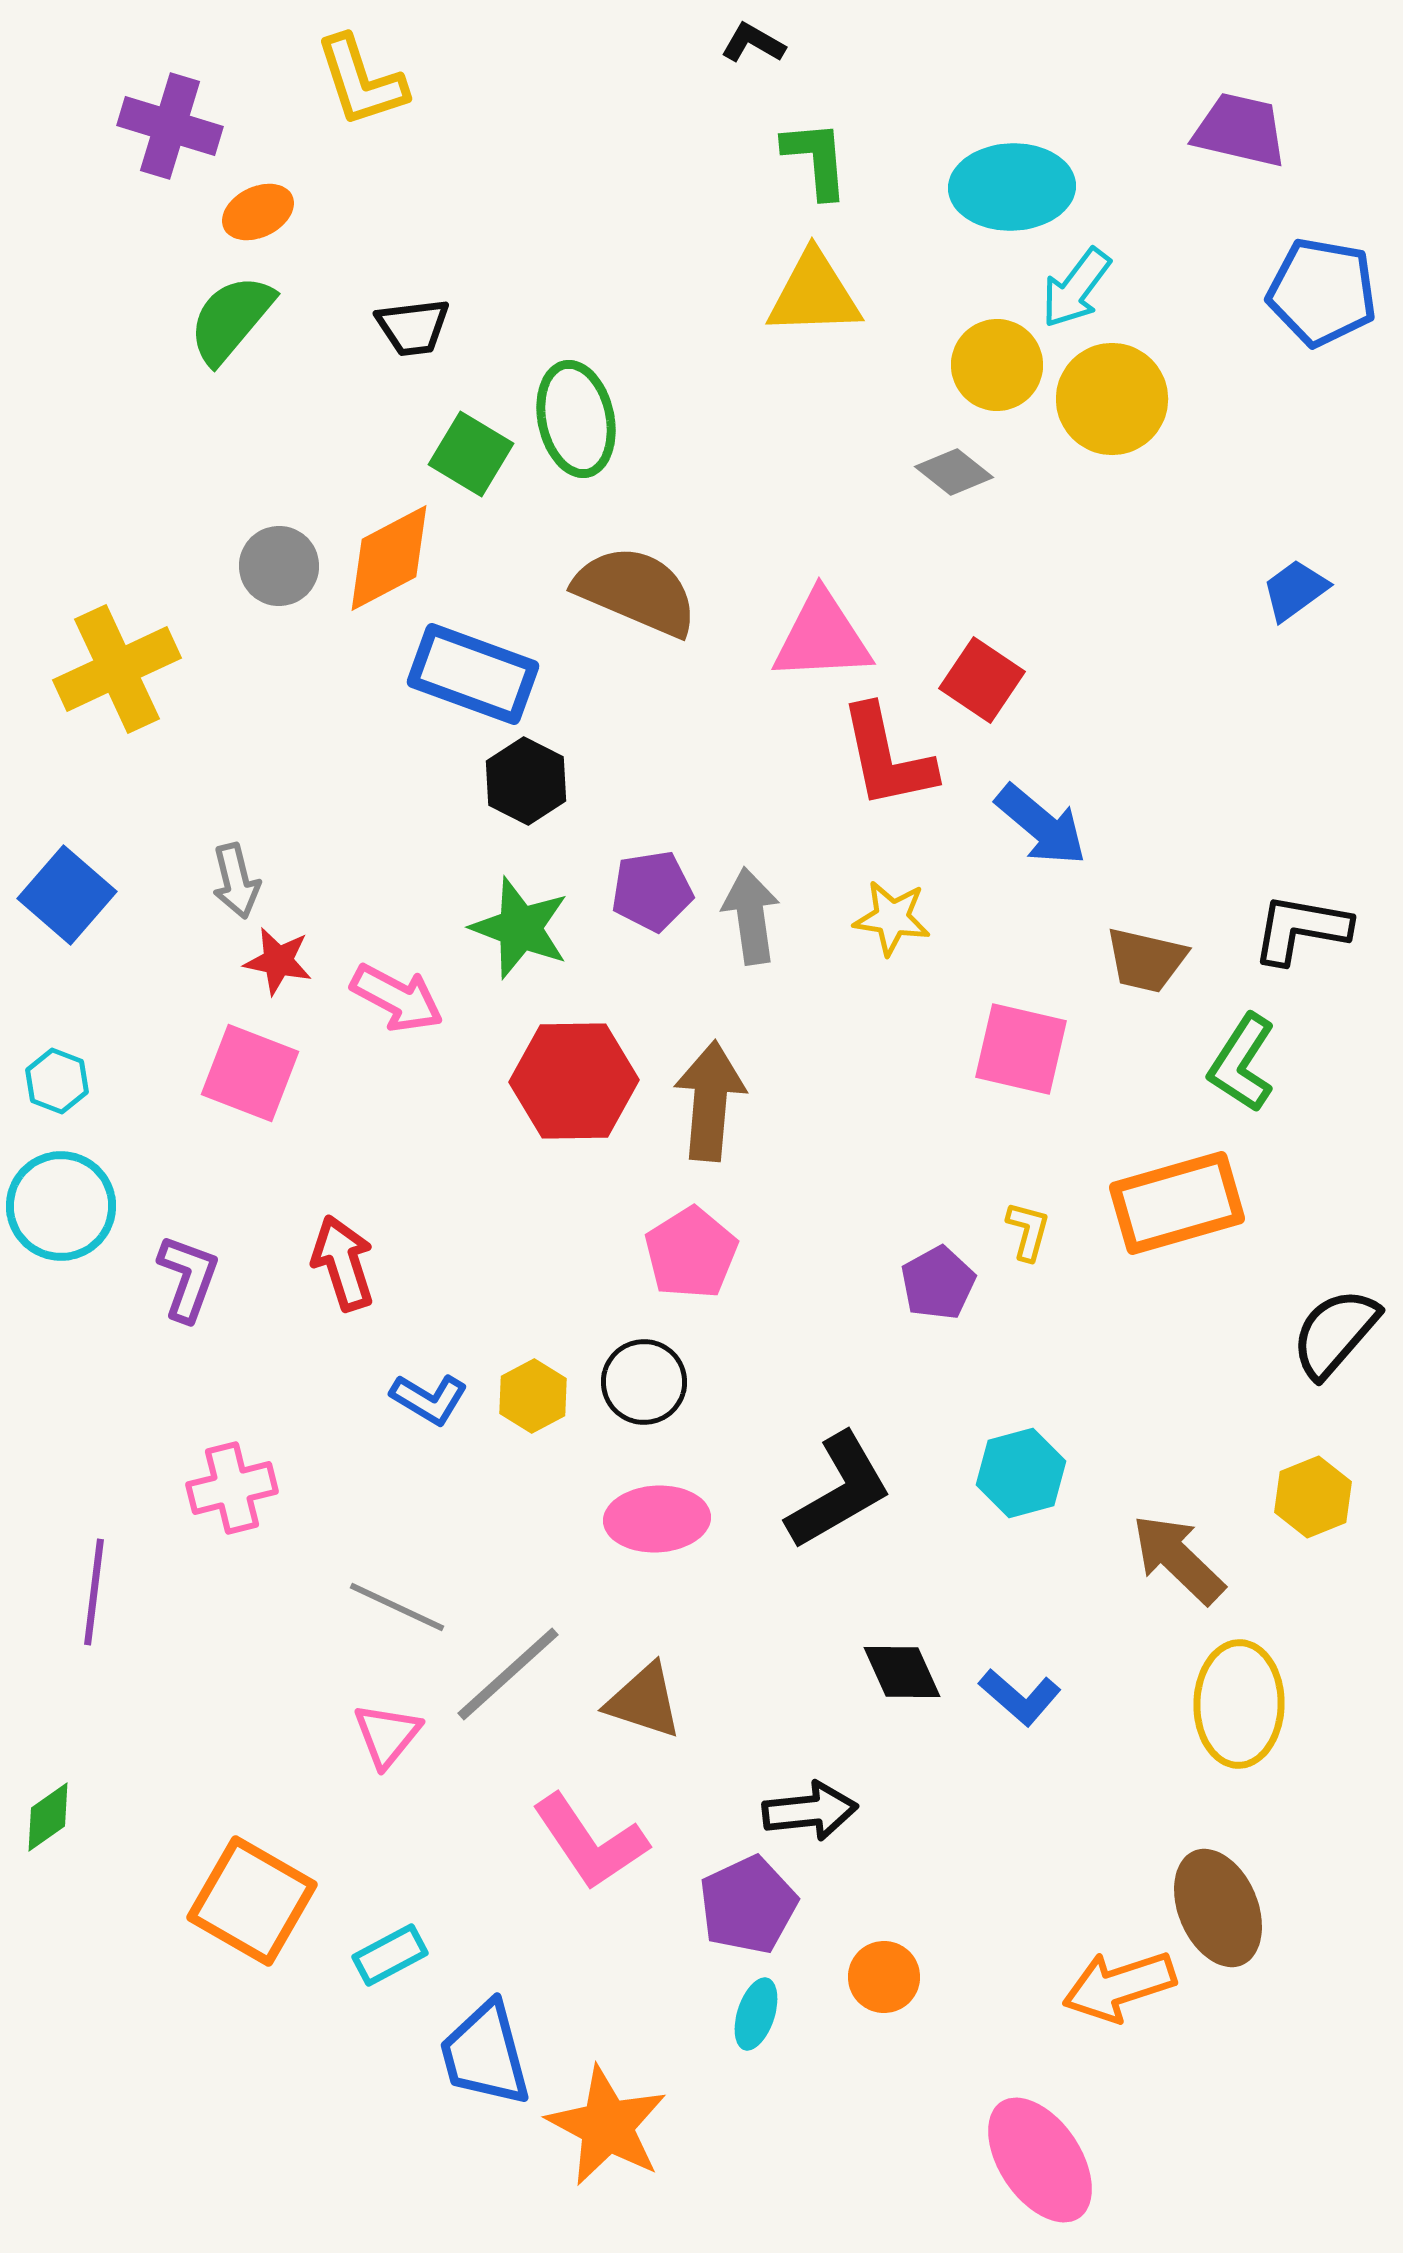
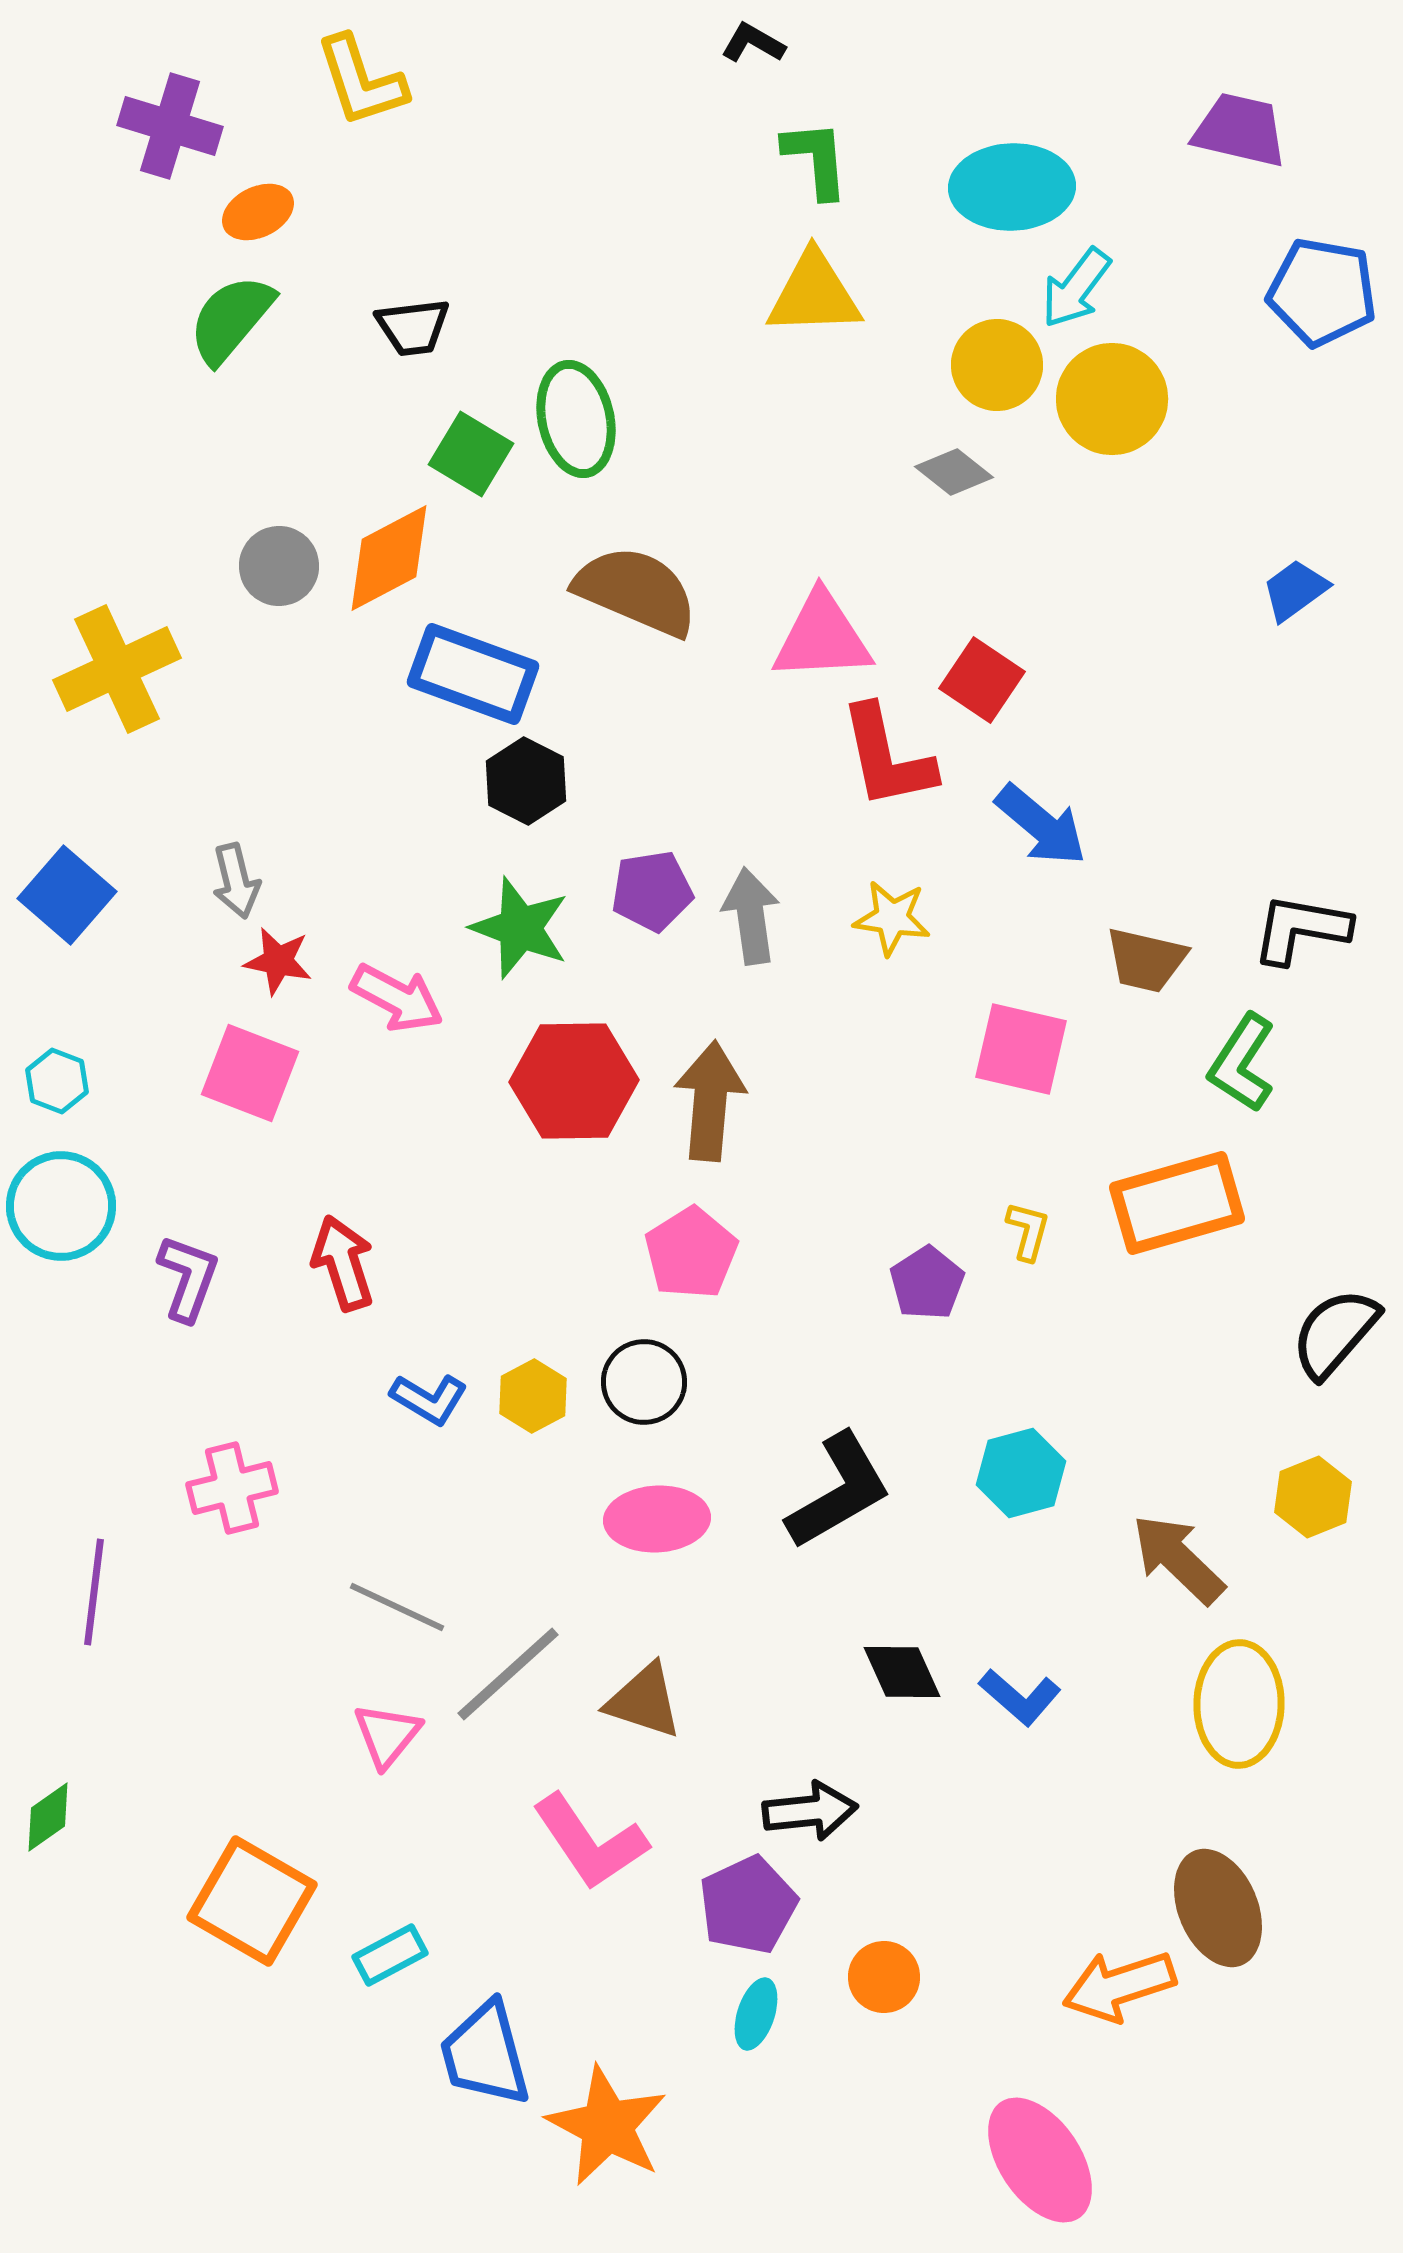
purple pentagon at (938, 1283): moved 11 px left; rotated 4 degrees counterclockwise
